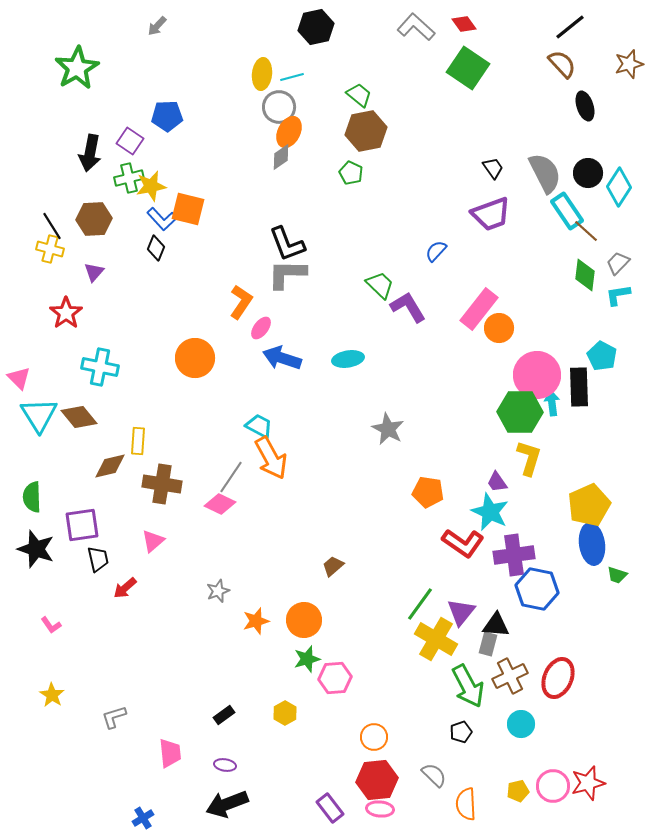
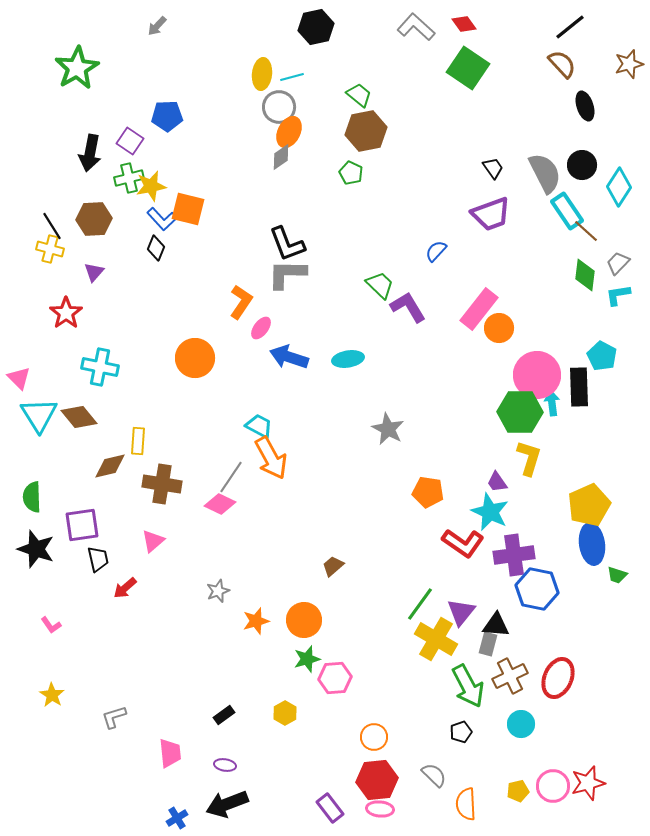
black circle at (588, 173): moved 6 px left, 8 px up
blue arrow at (282, 358): moved 7 px right, 1 px up
blue cross at (143, 818): moved 34 px right
